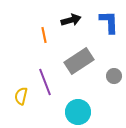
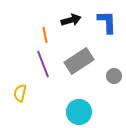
blue L-shape: moved 2 px left
orange line: moved 1 px right
purple line: moved 2 px left, 18 px up
yellow semicircle: moved 1 px left, 3 px up
cyan circle: moved 1 px right
